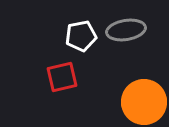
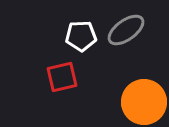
gray ellipse: rotated 27 degrees counterclockwise
white pentagon: rotated 8 degrees clockwise
